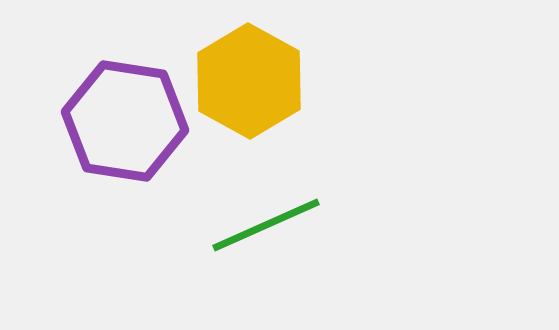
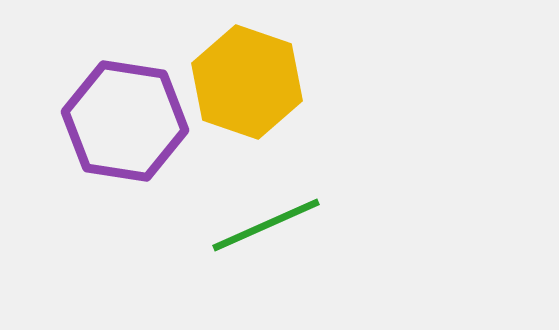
yellow hexagon: moved 2 px left, 1 px down; rotated 10 degrees counterclockwise
